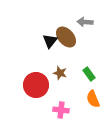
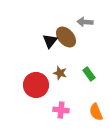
orange semicircle: moved 3 px right, 13 px down
